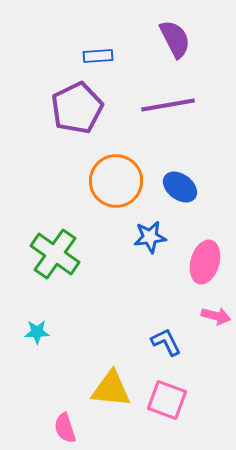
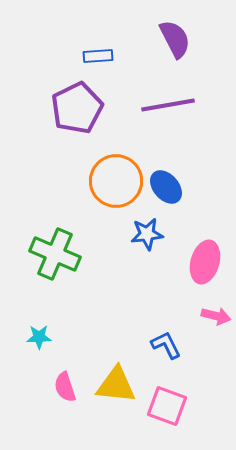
blue ellipse: moved 14 px left; rotated 12 degrees clockwise
blue star: moved 3 px left, 3 px up
green cross: rotated 12 degrees counterclockwise
cyan star: moved 2 px right, 5 px down
blue L-shape: moved 3 px down
yellow triangle: moved 5 px right, 4 px up
pink square: moved 6 px down
pink semicircle: moved 41 px up
